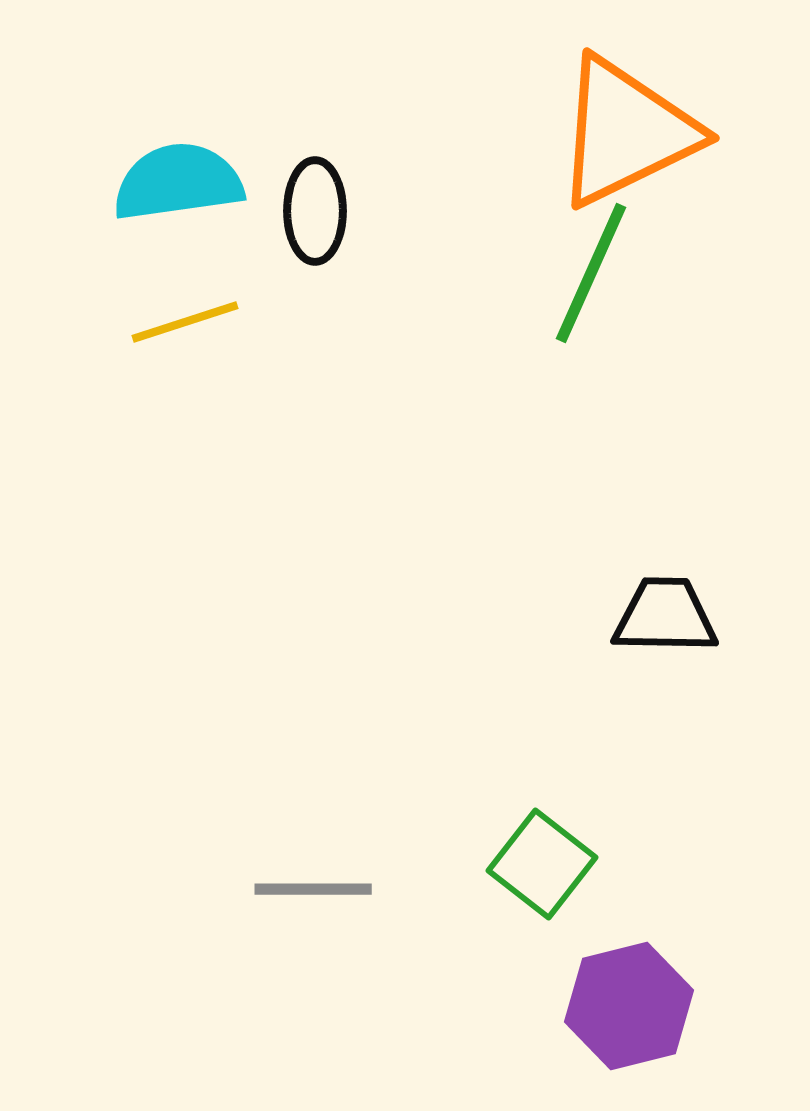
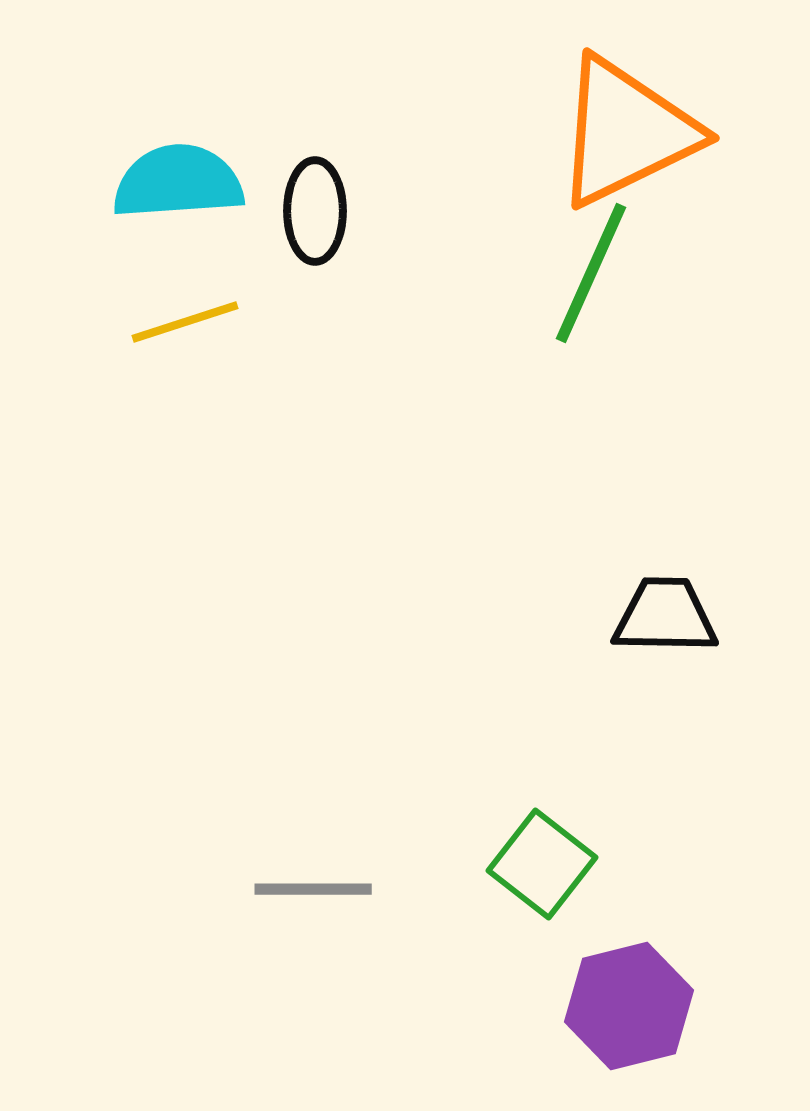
cyan semicircle: rotated 4 degrees clockwise
